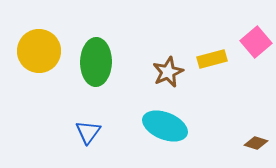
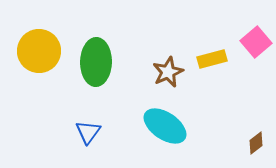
cyan ellipse: rotated 12 degrees clockwise
brown diamond: rotated 55 degrees counterclockwise
